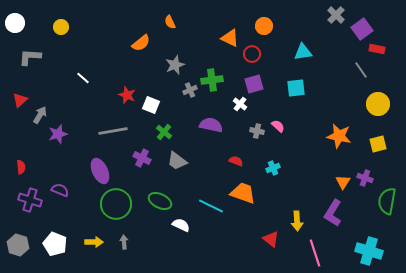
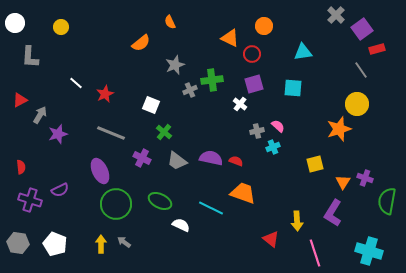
red rectangle at (377, 49): rotated 28 degrees counterclockwise
gray L-shape at (30, 57): rotated 90 degrees counterclockwise
white line at (83, 78): moved 7 px left, 5 px down
cyan square at (296, 88): moved 3 px left; rotated 12 degrees clockwise
red star at (127, 95): moved 22 px left, 1 px up; rotated 24 degrees clockwise
red triangle at (20, 100): rotated 14 degrees clockwise
yellow circle at (378, 104): moved 21 px left
purple semicircle at (211, 125): moved 33 px down
gray line at (113, 131): moved 2 px left, 2 px down; rotated 32 degrees clockwise
gray cross at (257, 131): rotated 24 degrees counterclockwise
orange star at (339, 136): moved 7 px up; rotated 30 degrees counterclockwise
yellow square at (378, 144): moved 63 px left, 20 px down
cyan cross at (273, 168): moved 21 px up
purple semicircle at (60, 190): rotated 132 degrees clockwise
cyan line at (211, 206): moved 2 px down
yellow arrow at (94, 242): moved 7 px right, 2 px down; rotated 90 degrees counterclockwise
gray arrow at (124, 242): rotated 48 degrees counterclockwise
gray hexagon at (18, 245): moved 2 px up; rotated 10 degrees counterclockwise
